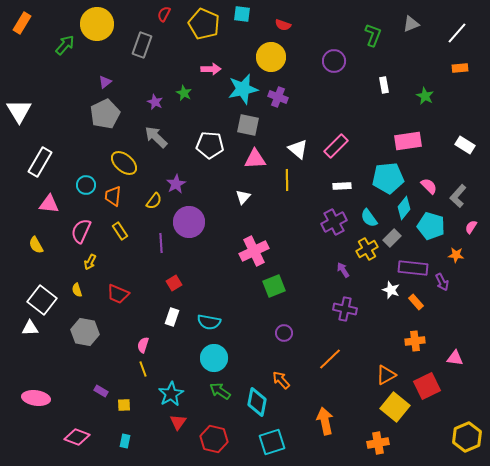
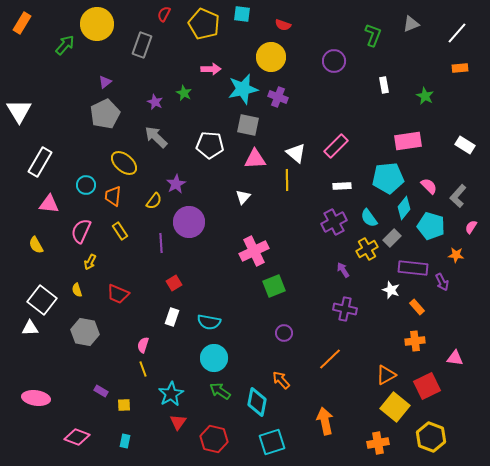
white triangle at (298, 149): moved 2 px left, 4 px down
orange rectangle at (416, 302): moved 1 px right, 5 px down
yellow hexagon at (467, 437): moved 36 px left; rotated 16 degrees counterclockwise
